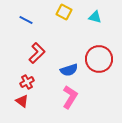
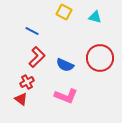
blue line: moved 6 px right, 11 px down
red L-shape: moved 4 px down
red circle: moved 1 px right, 1 px up
blue semicircle: moved 4 px left, 5 px up; rotated 42 degrees clockwise
pink L-shape: moved 4 px left, 1 px up; rotated 80 degrees clockwise
red triangle: moved 1 px left, 2 px up
